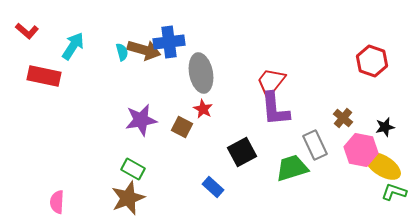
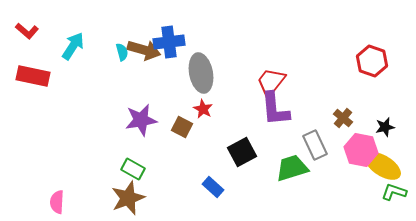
red rectangle: moved 11 px left
